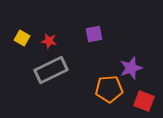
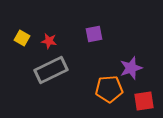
red square: rotated 30 degrees counterclockwise
